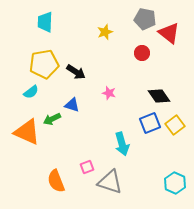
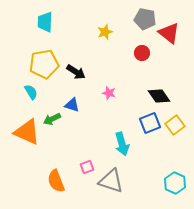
cyan semicircle: rotated 84 degrees counterclockwise
gray triangle: moved 1 px right, 1 px up
